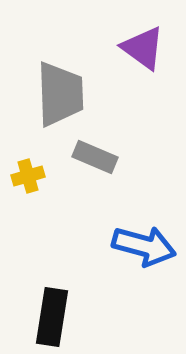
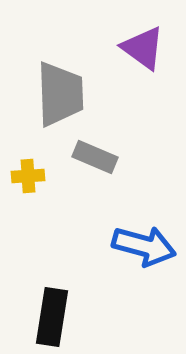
yellow cross: rotated 12 degrees clockwise
